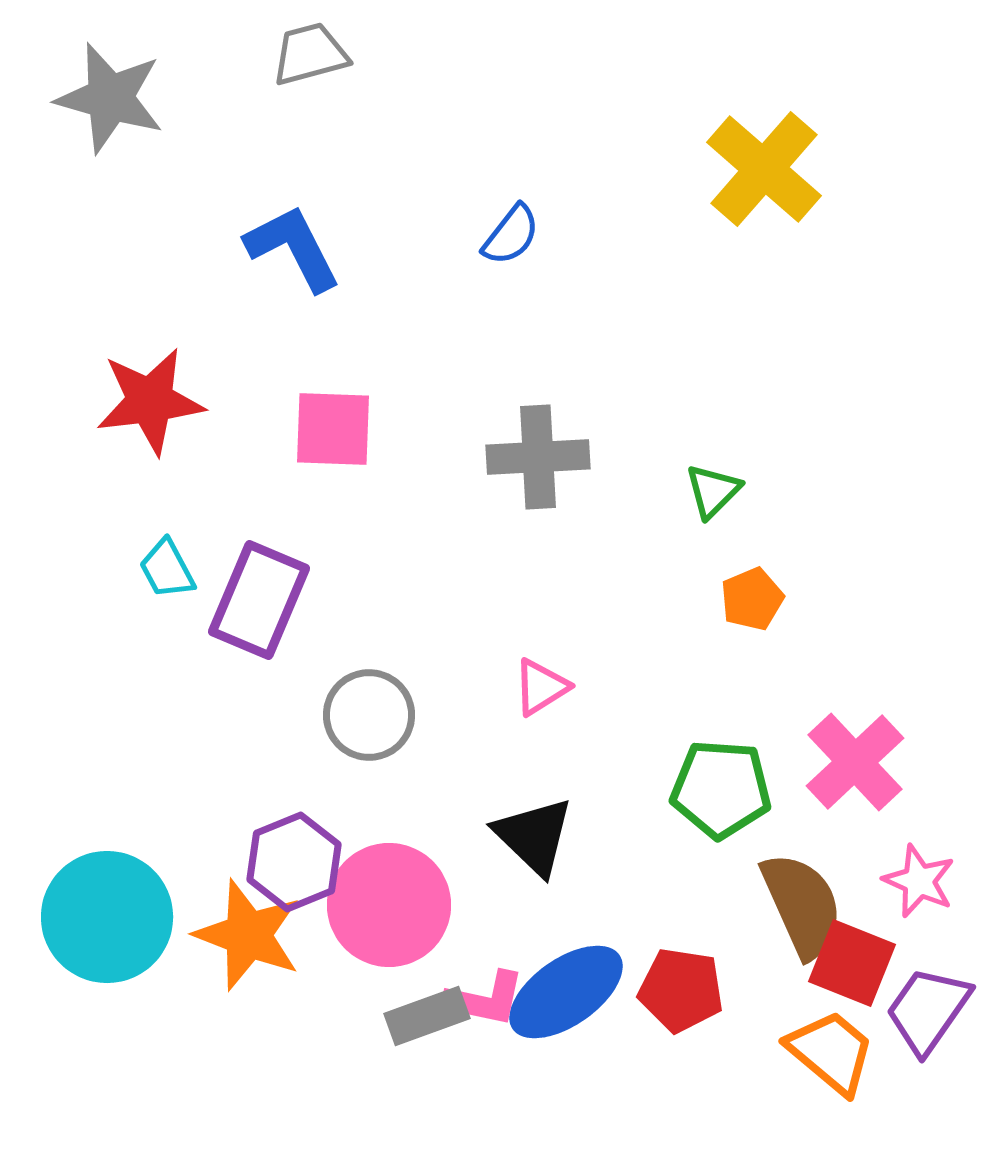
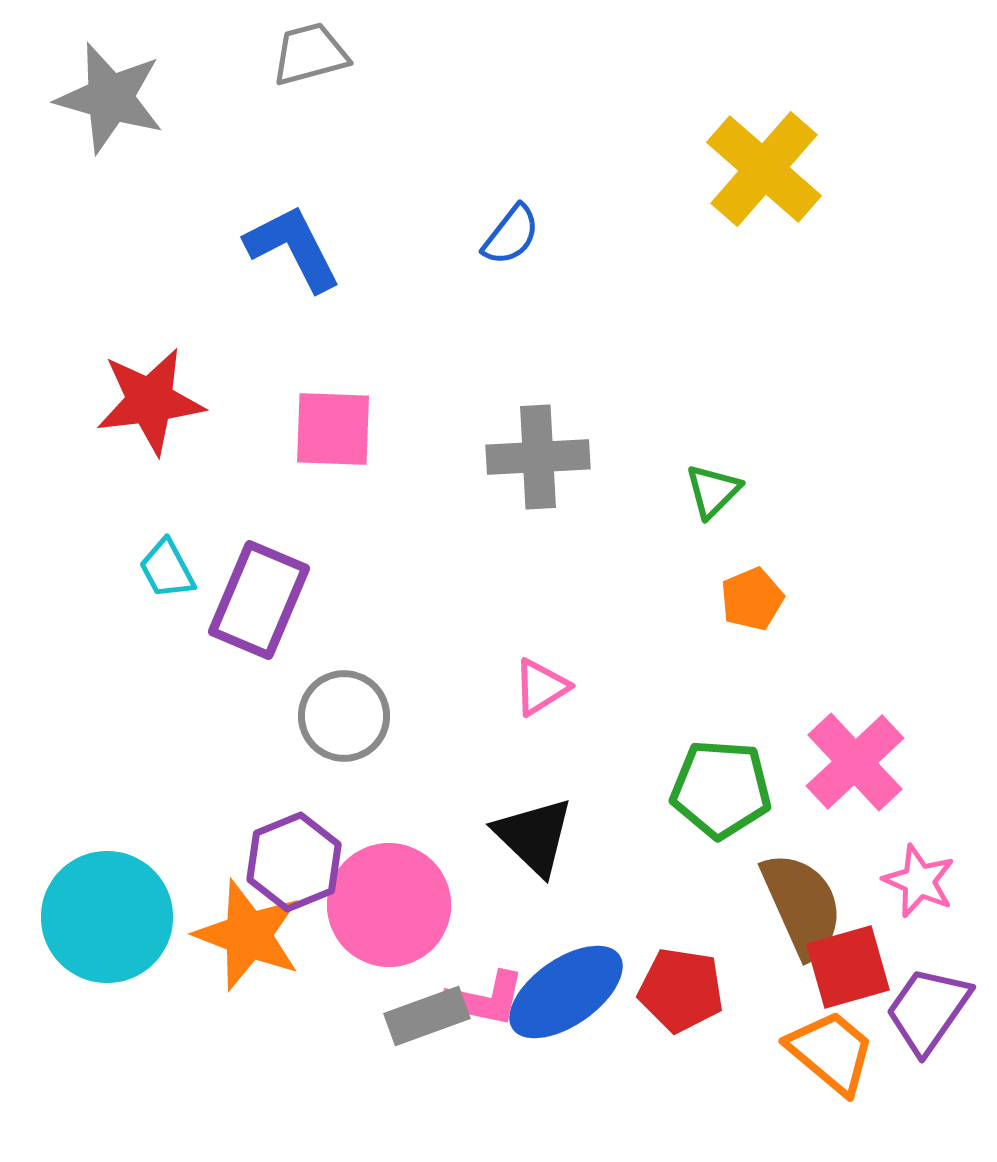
gray circle: moved 25 px left, 1 px down
red square: moved 4 px left, 4 px down; rotated 38 degrees counterclockwise
